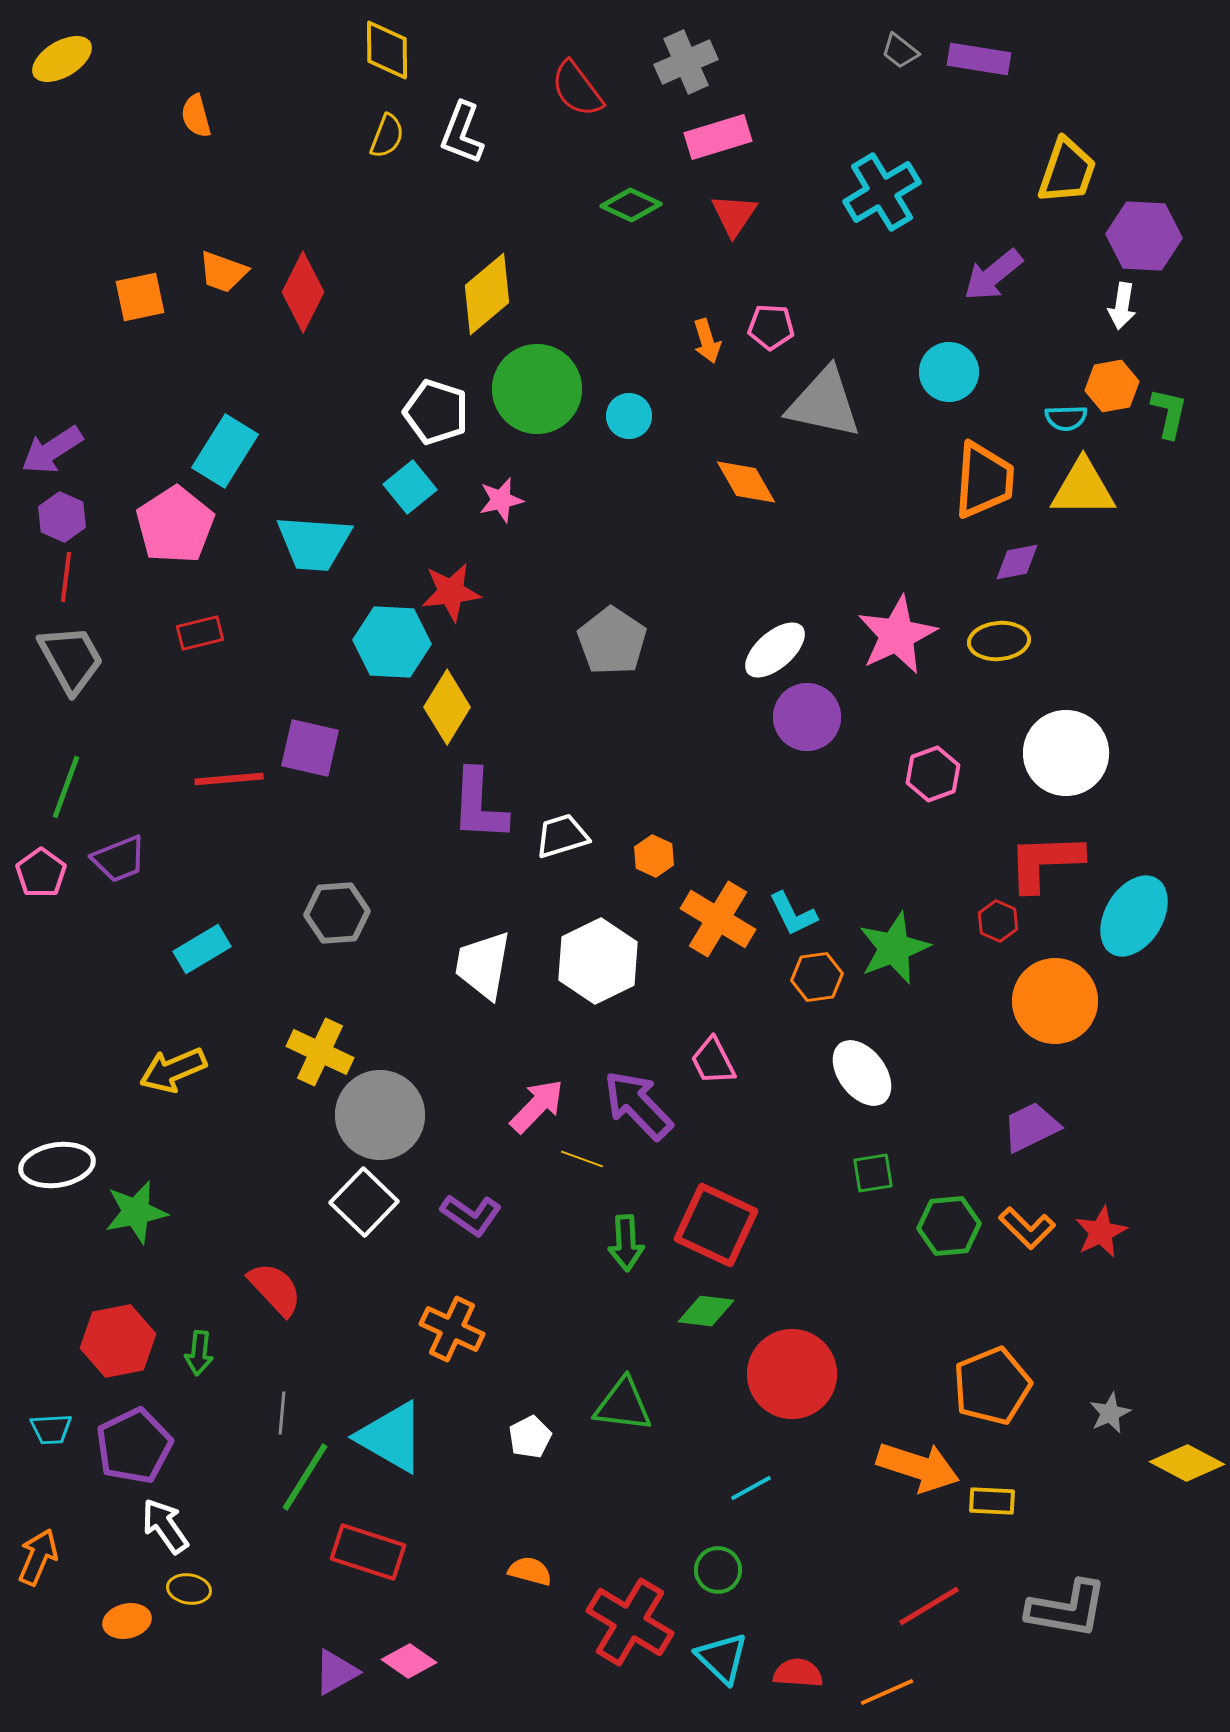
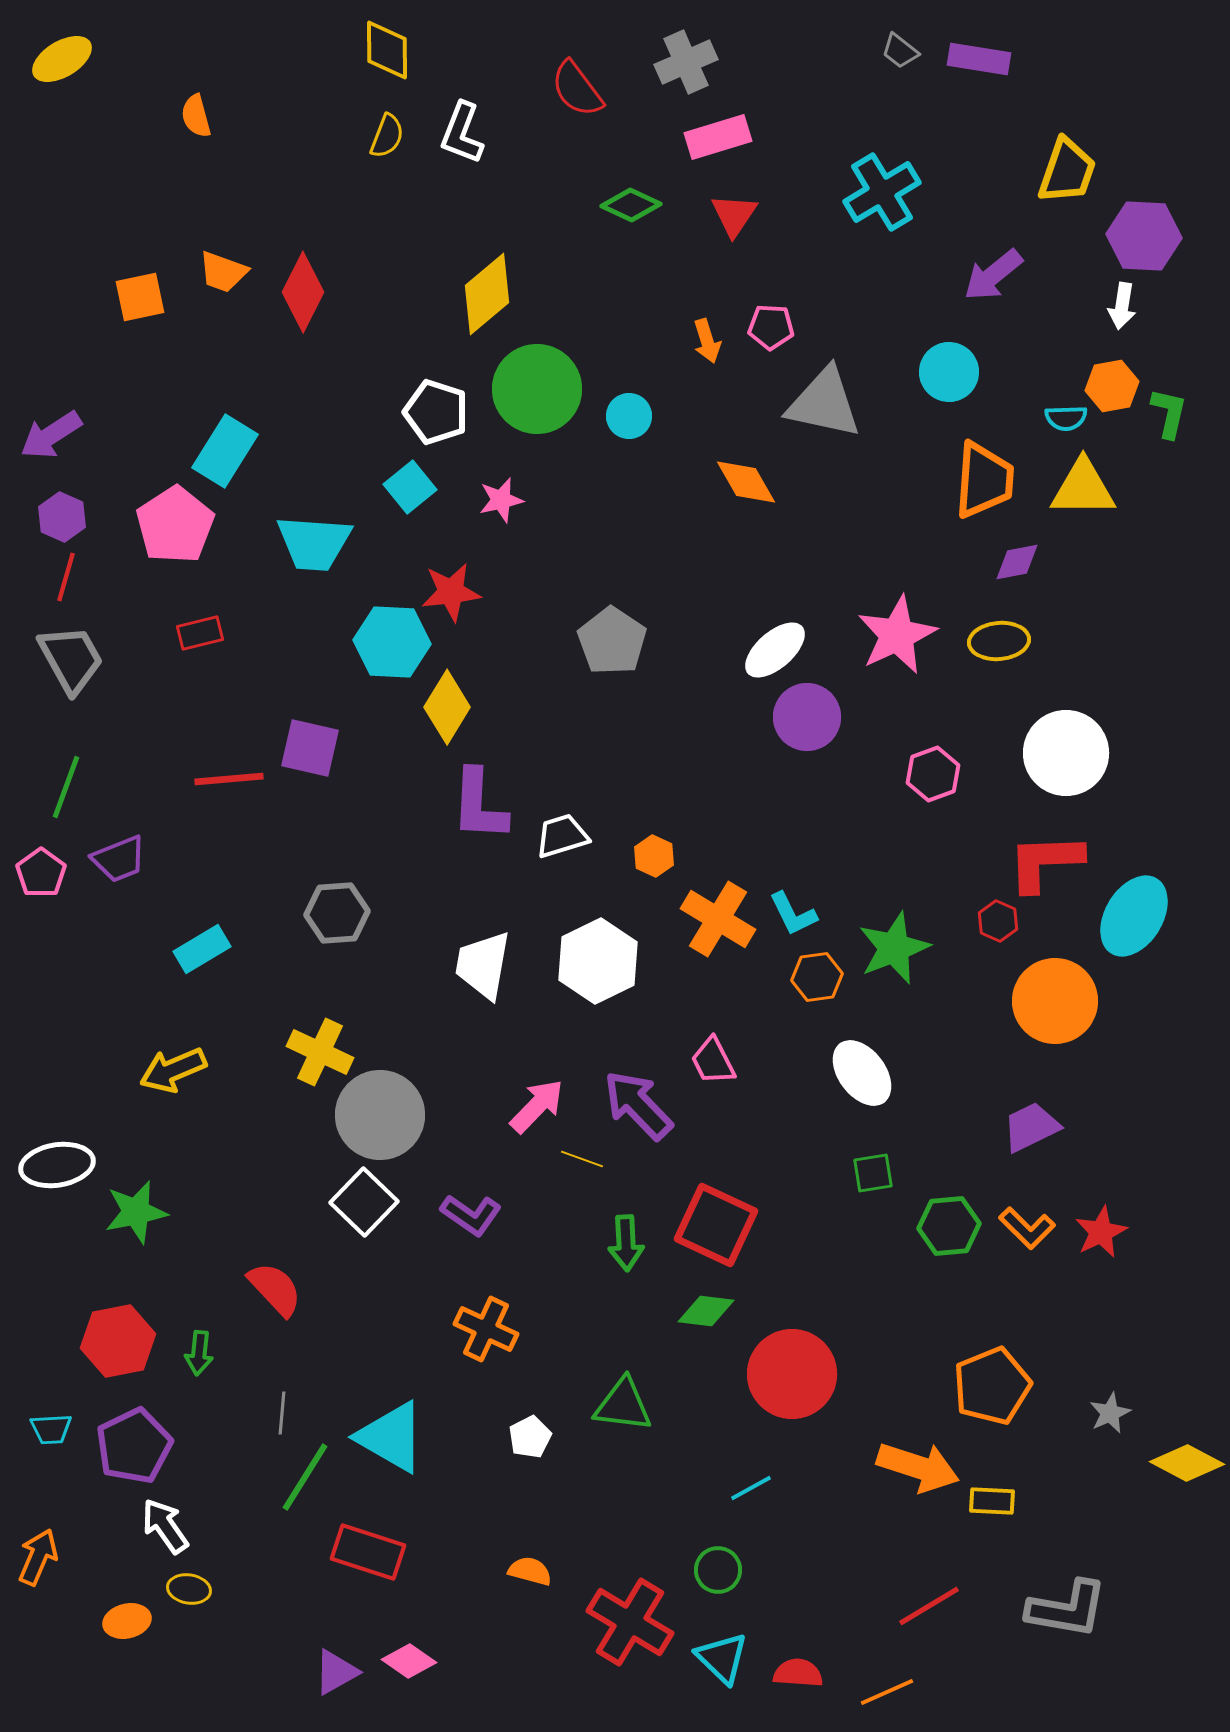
purple arrow at (52, 450): moved 1 px left, 15 px up
red line at (66, 577): rotated 9 degrees clockwise
orange cross at (452, 1329): moved 34 px right
